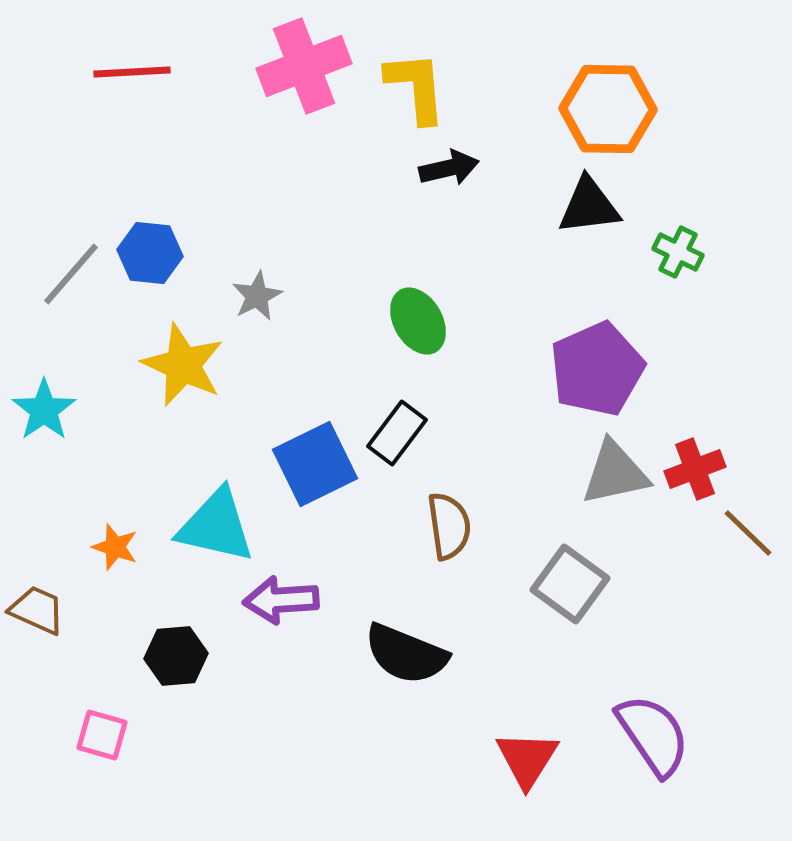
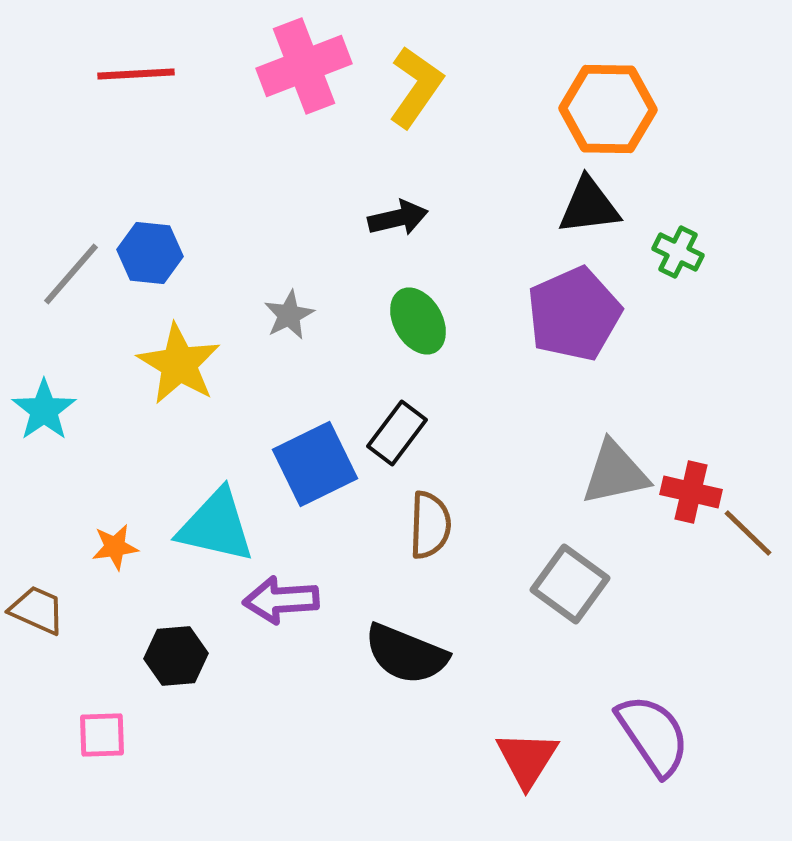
red line: moved 4 px right, 2 px down
yellow L-shape: rotated 40 degrees clockwise
black arrow: moved 51 px left, 50 px down
gray star: moved 32 px right, 19 px down
yellow star: moved 4 px left, 1 px up; rotated 6 degrees clockwise
purple pentagon: moved 23 px left, 55 px up
red cross: moved 4 px left, 23 px down; rotated 34 degrees clockwise
brown semicircle: moved 19 px left, 1 px up; rotated 10 degrees clockwise
orange star: rotated 27 degrees counterclockwise
pink square: rotated 18 degrees counterclockwise
